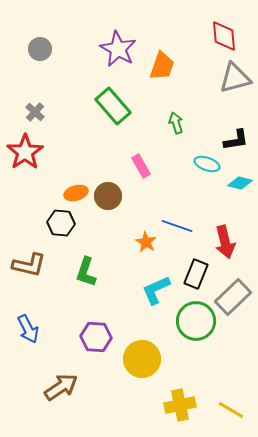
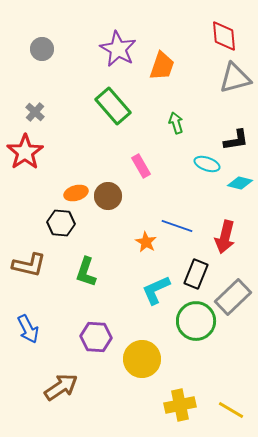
gray circle: moved 2 px right
red arrow: moved 5 px up; rotated 28 degrees clockwise
